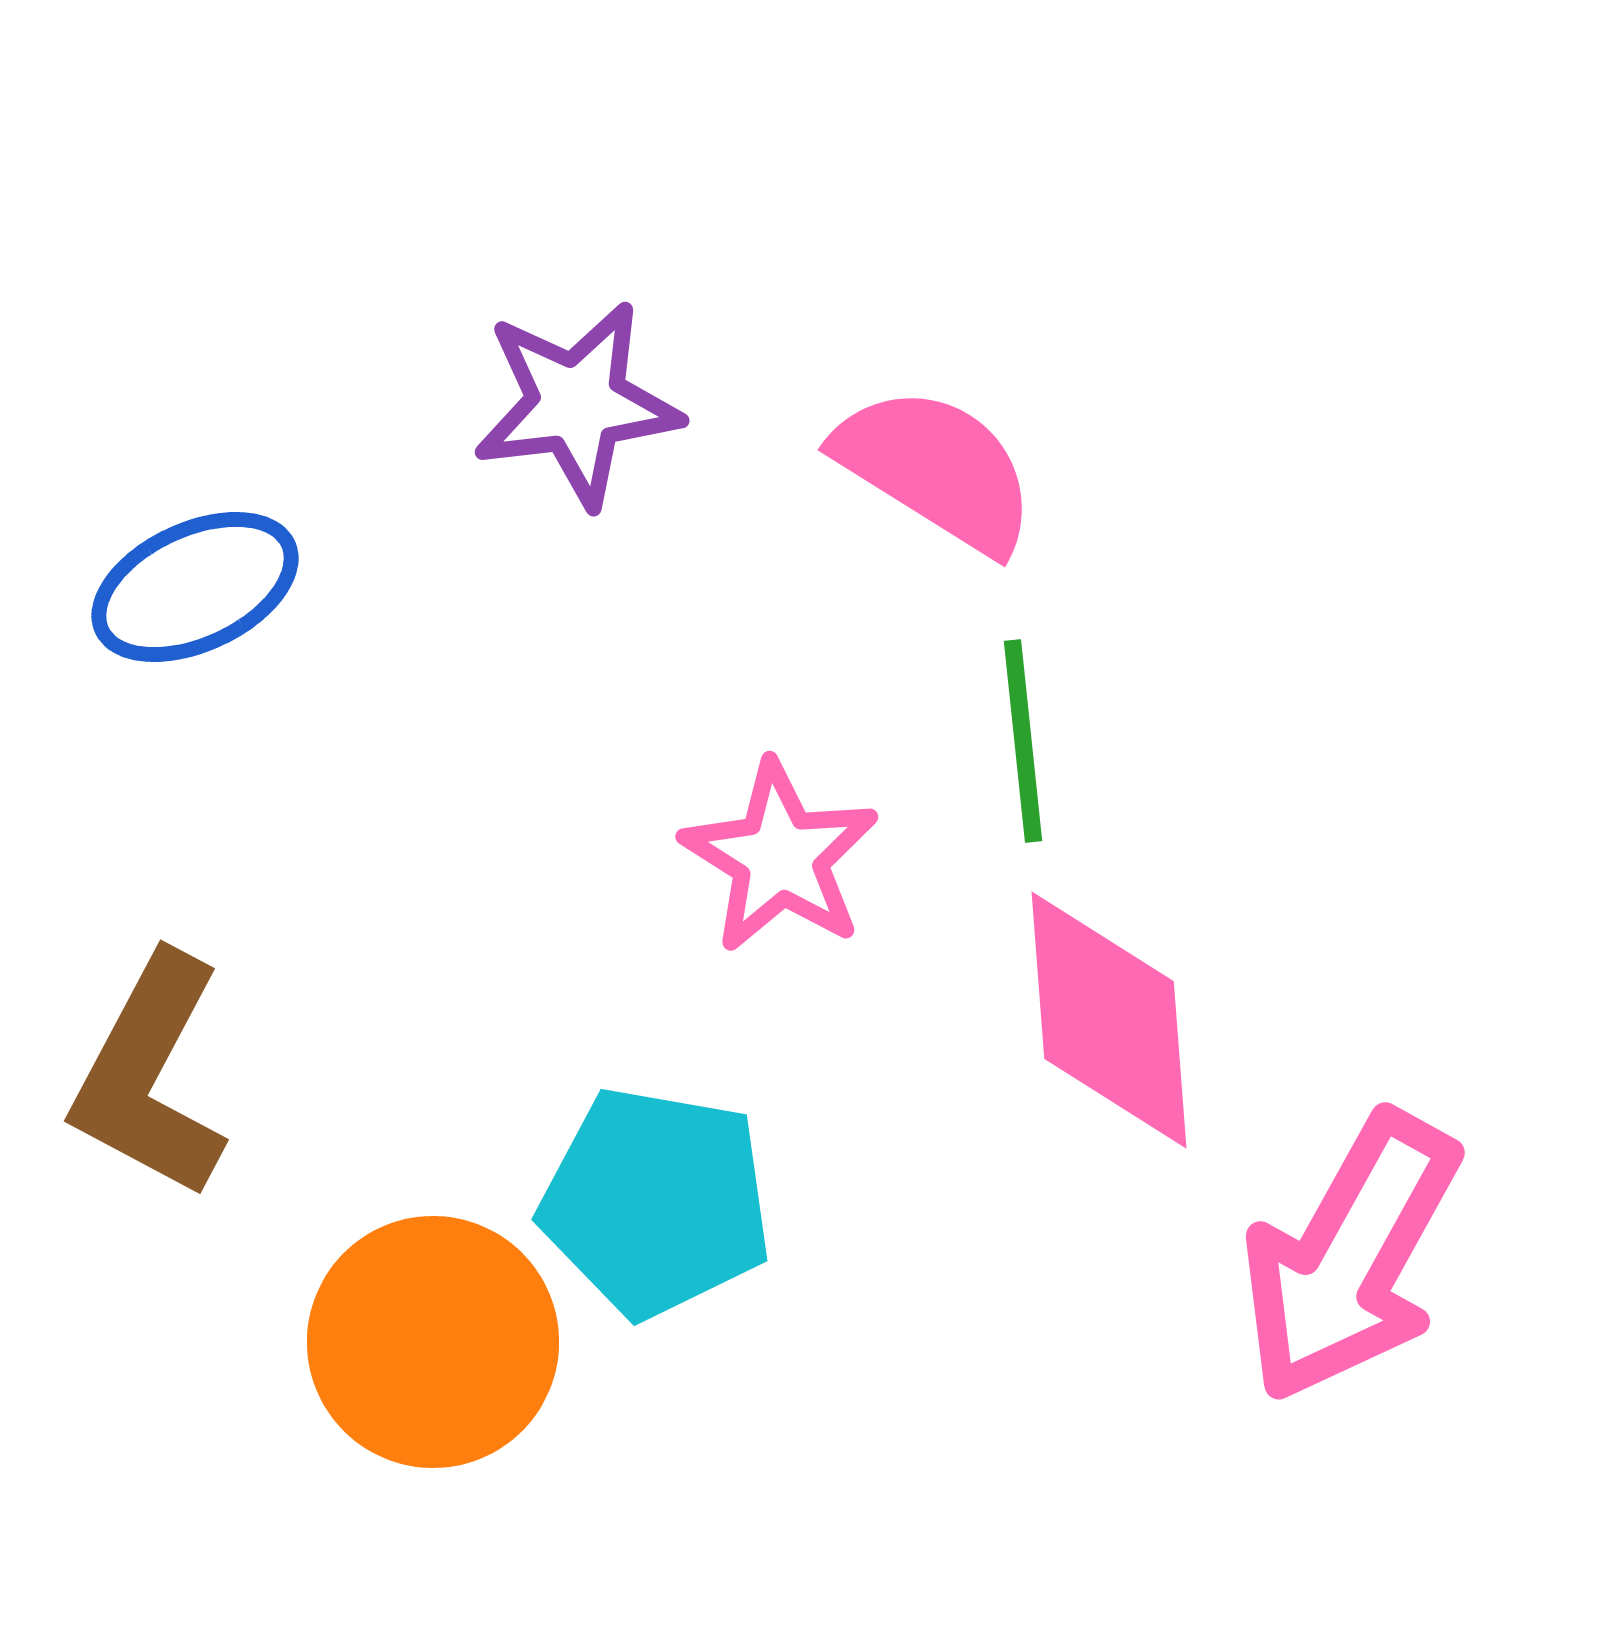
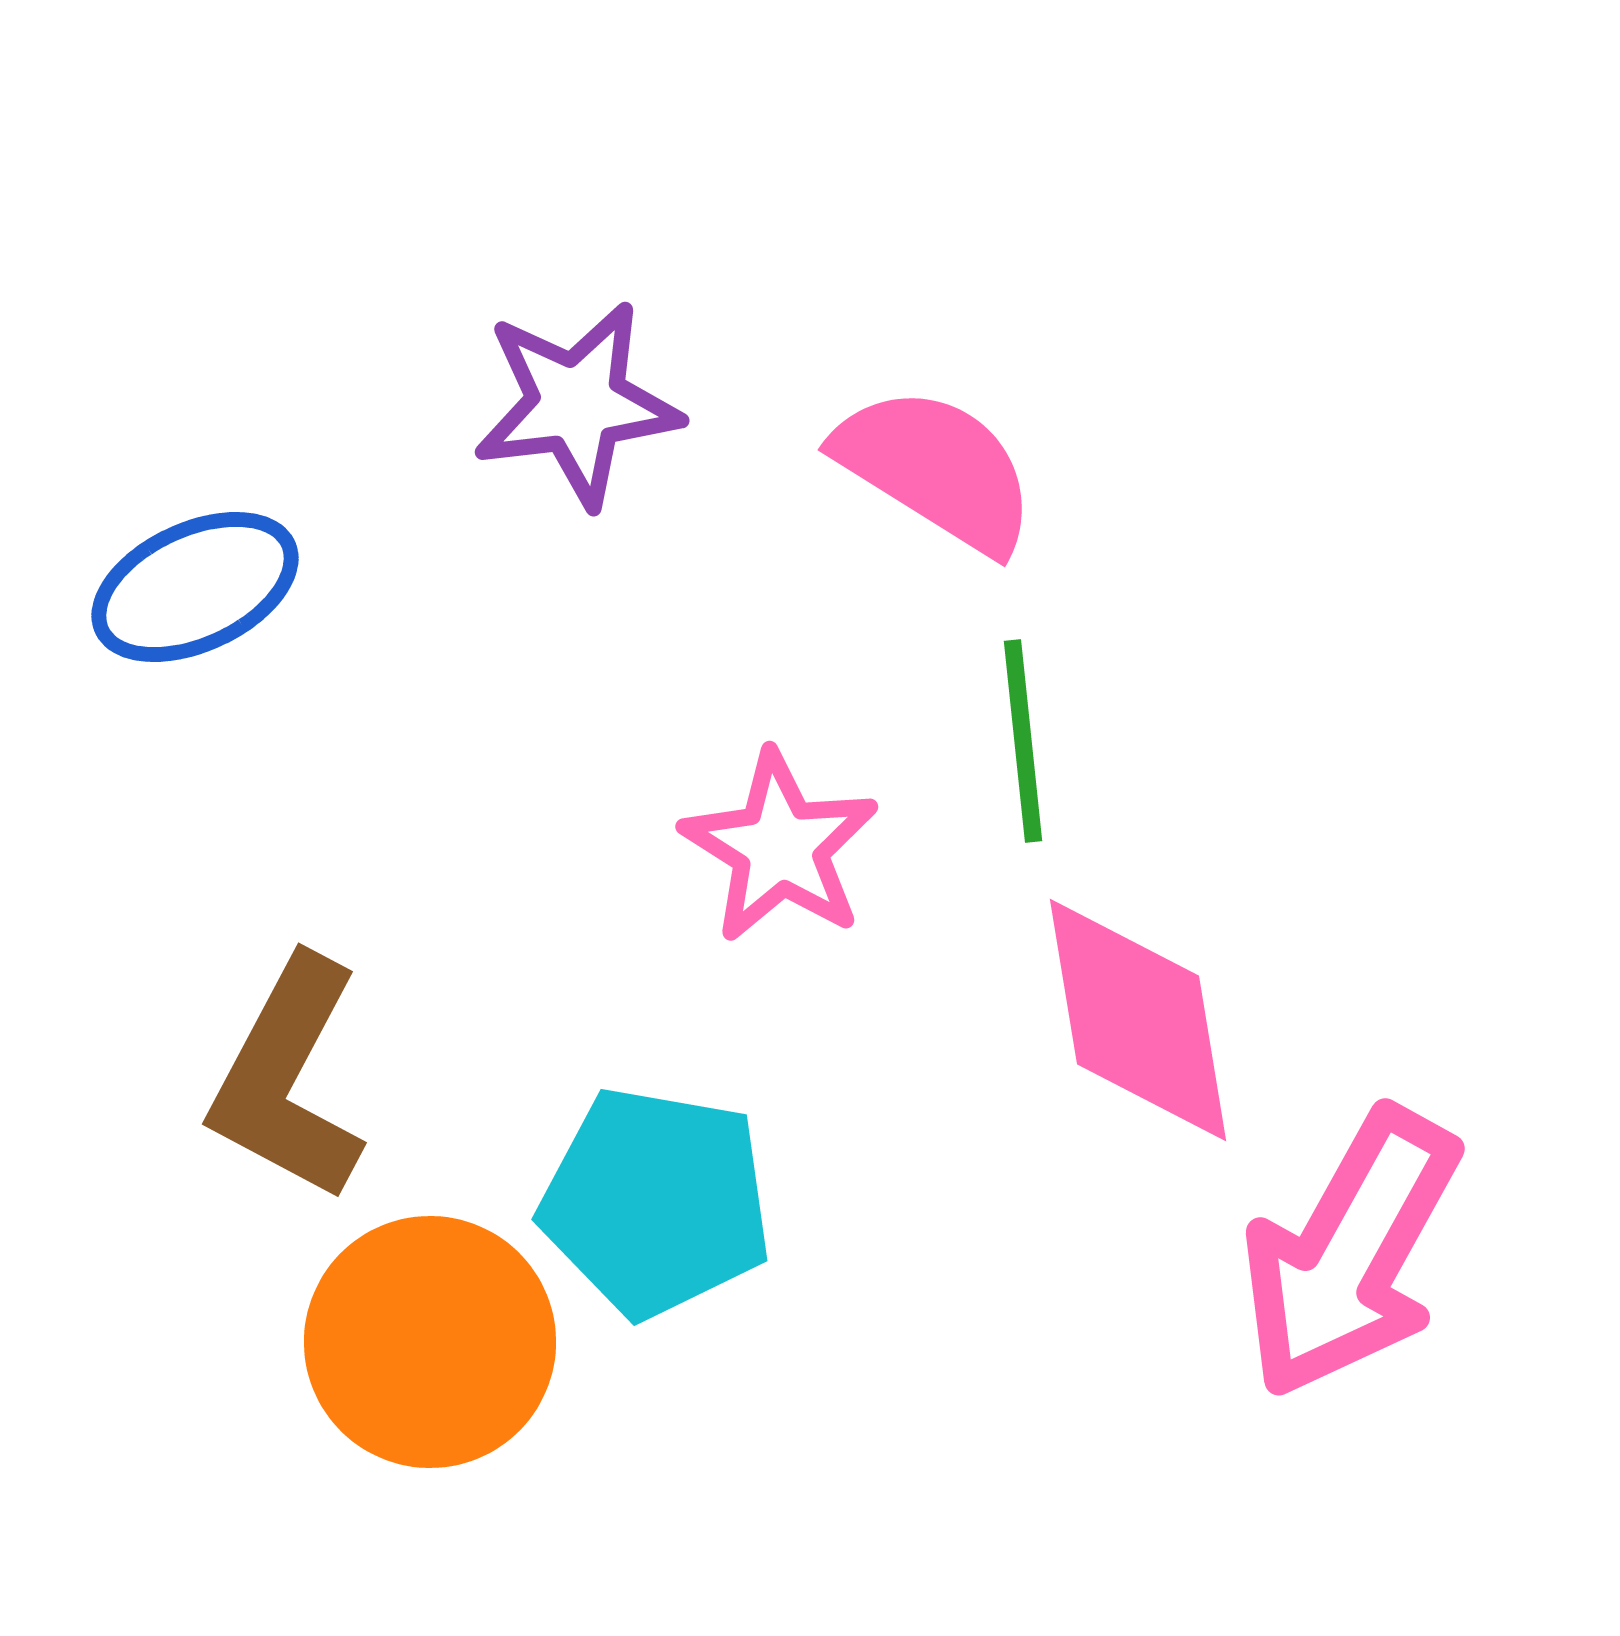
pink star: moved 10 px up
pink diamond: moved 29 px right; rotated 5 degrees counterclockwise
brown L-shape: moved 138 px right, 3 px down
pink arrow: moved 4 px up
orange circle: moved 3 px left
